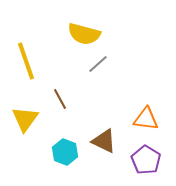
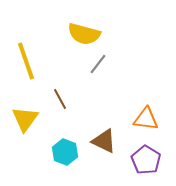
gray line: rotated 10 degrees counterclockwise
